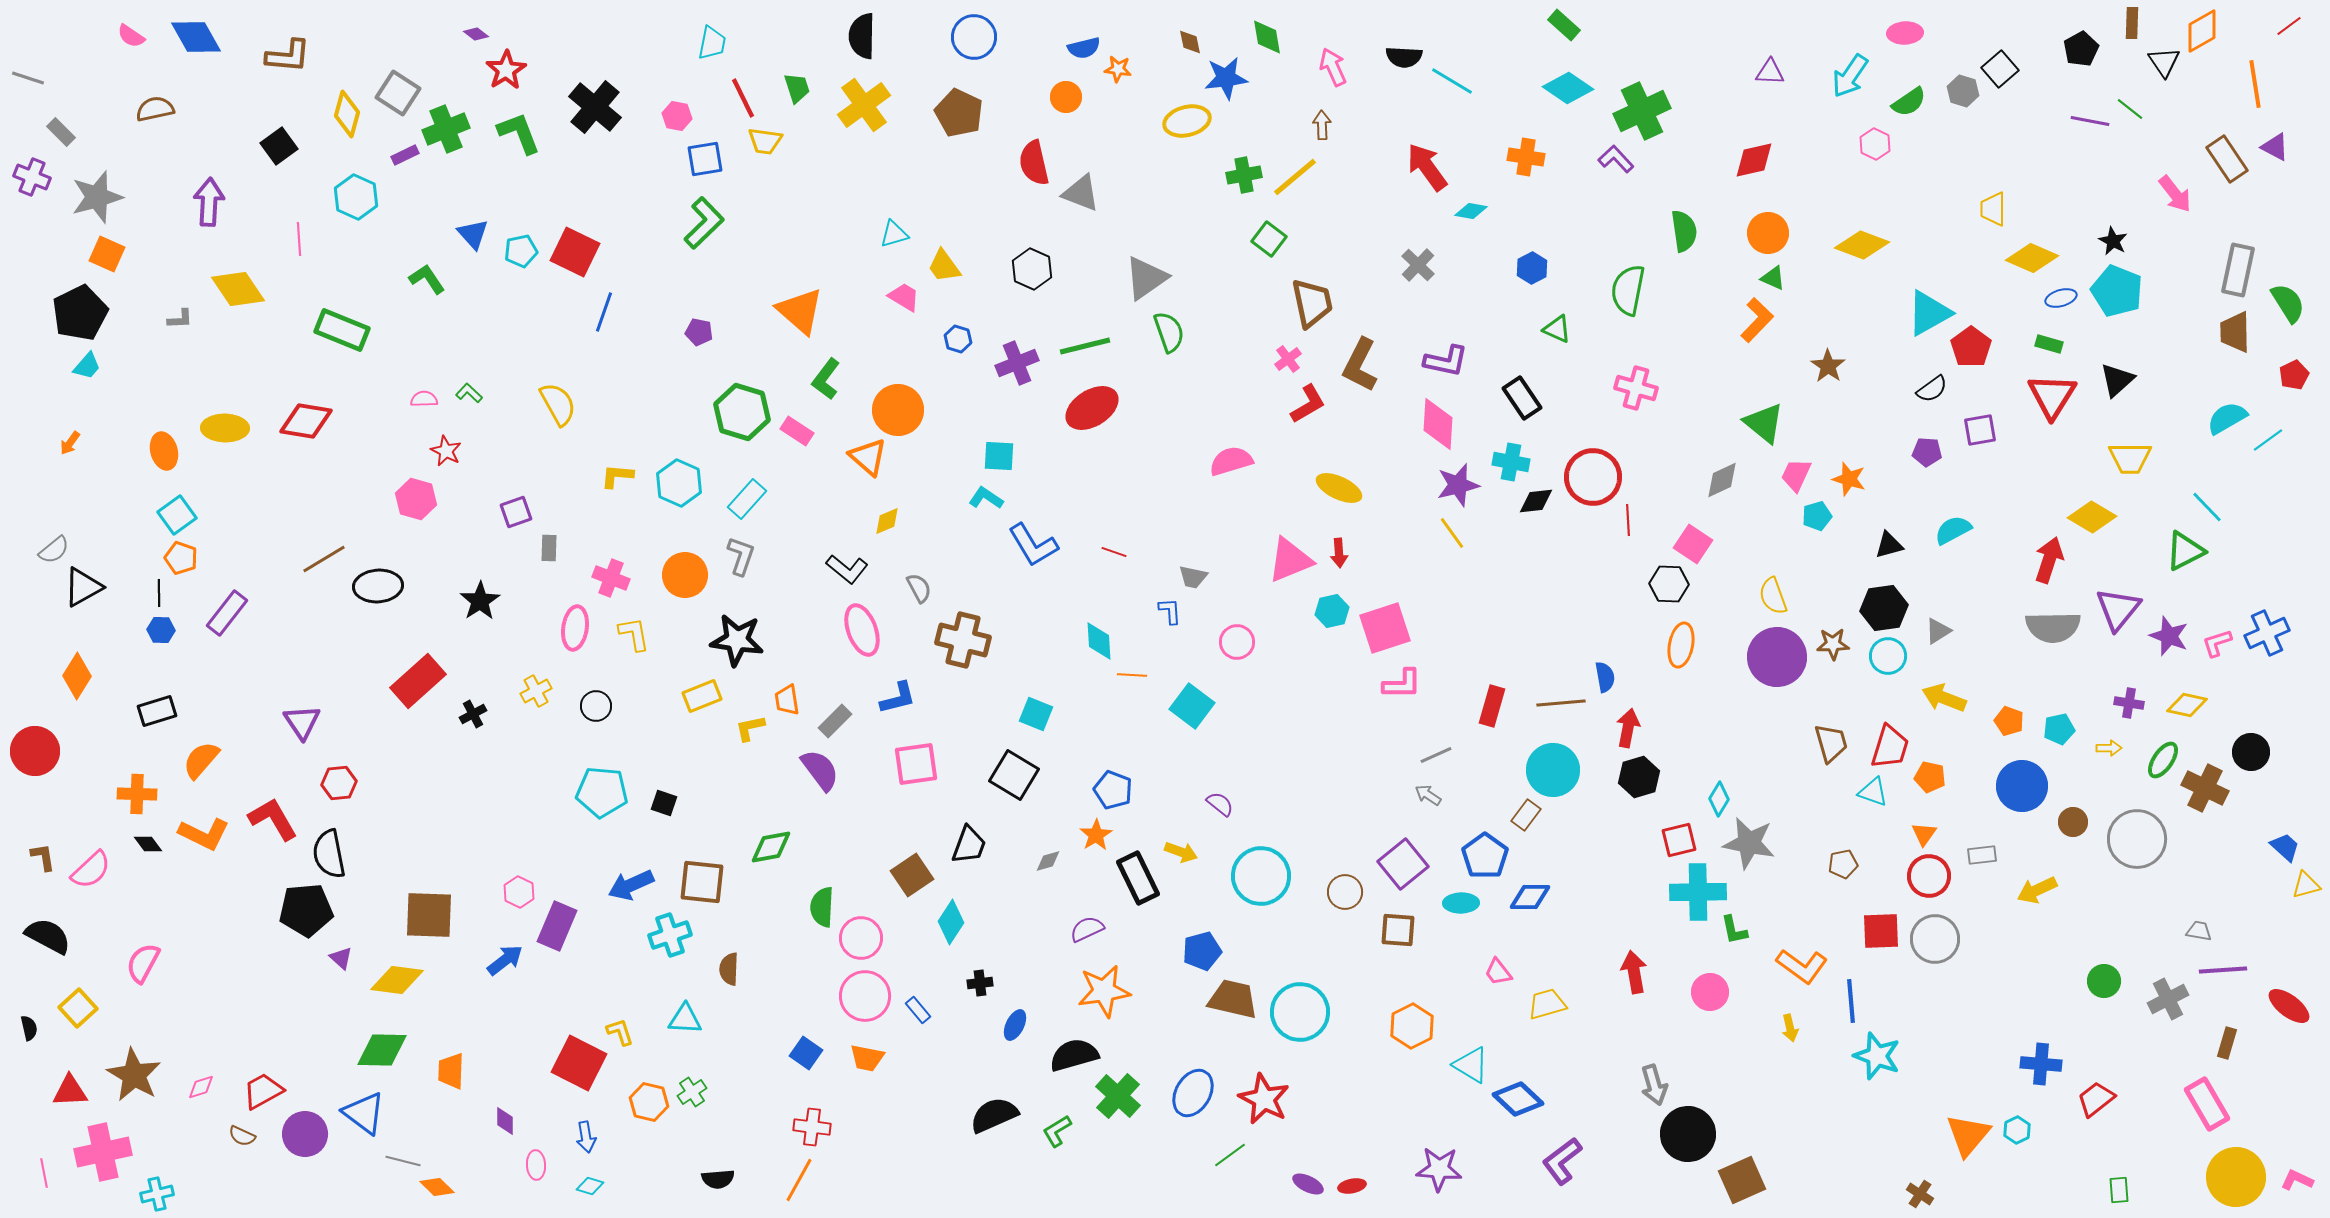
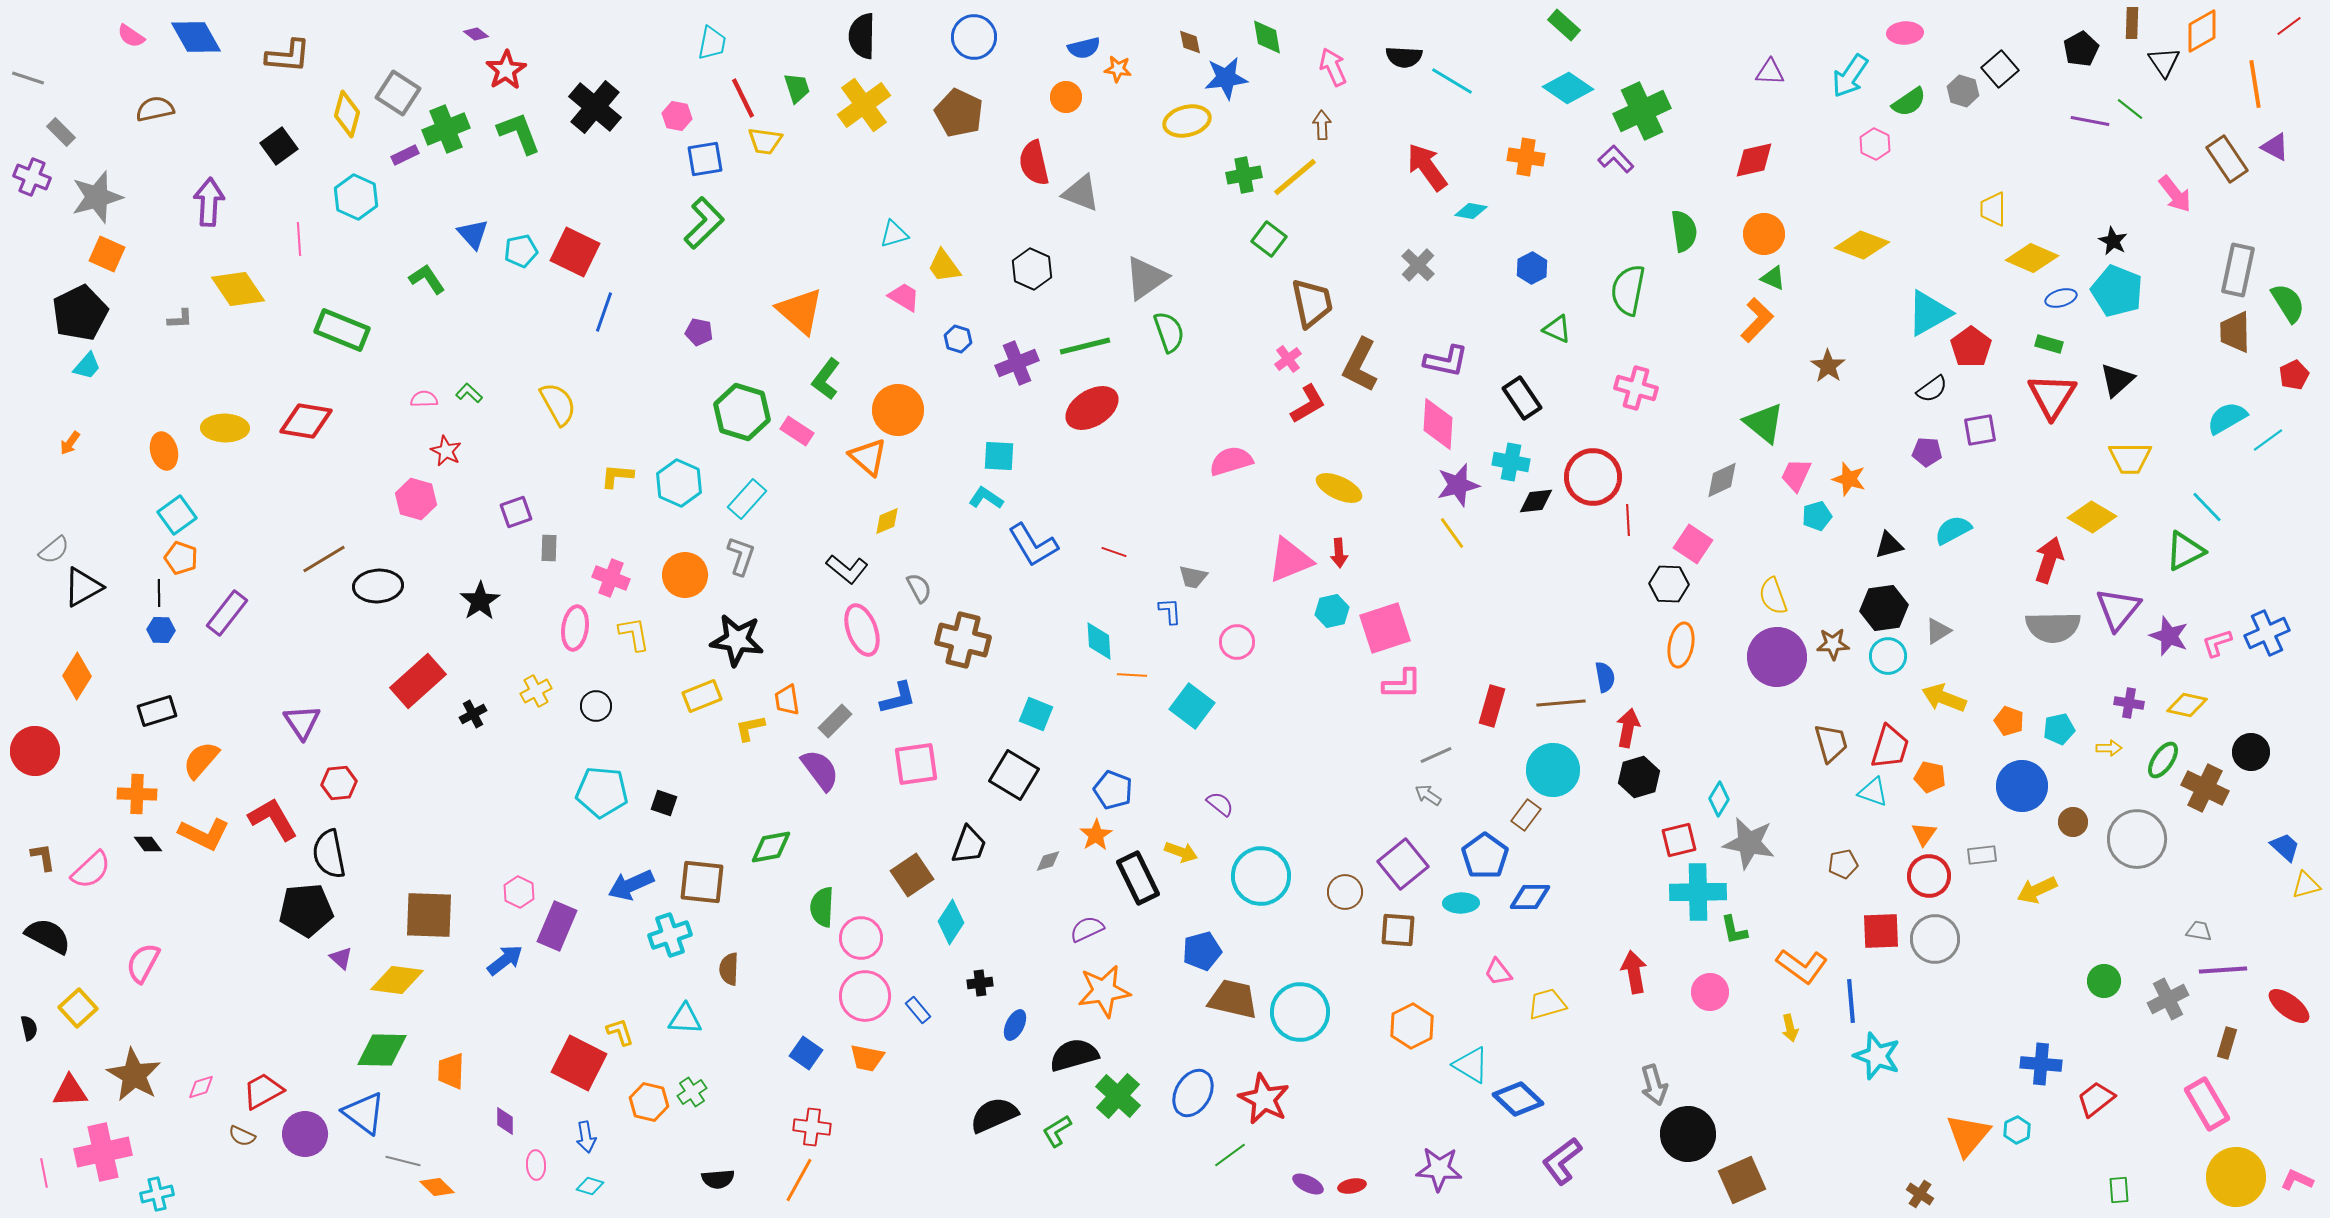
orange circle at (1768, 233): moved 4 px left, 1 px down
